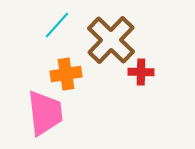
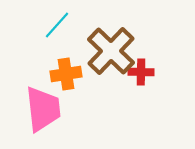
brown cross: moved 11 px down
pink trapezoid: moved 2 px left, 4 px up
